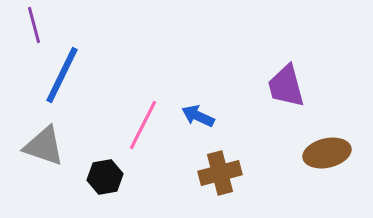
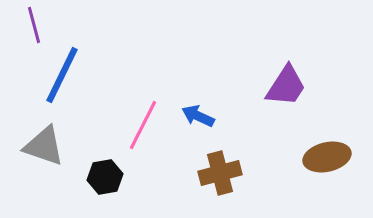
purple trapezoid: rotated 132 degrees counterclockwise
brown ellipse: moved 4 px down
